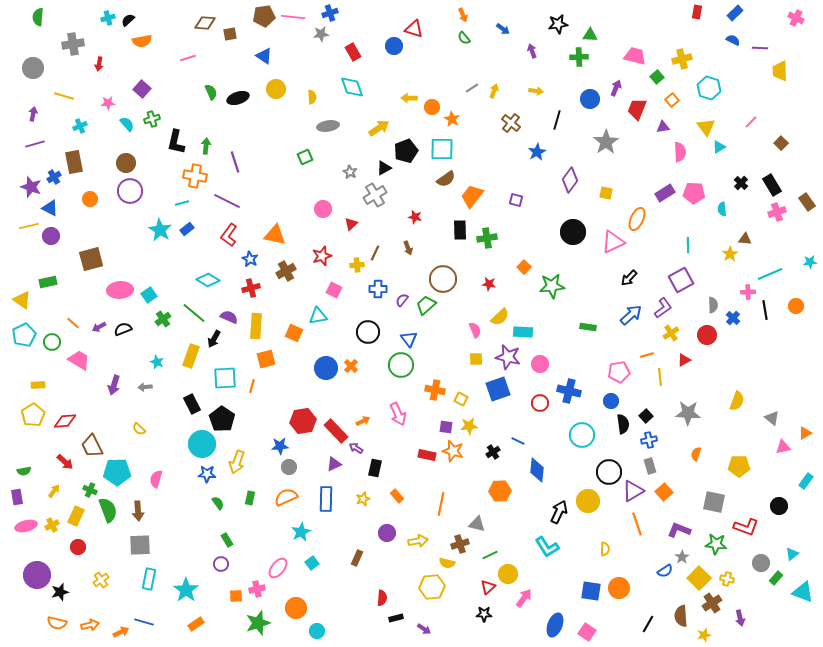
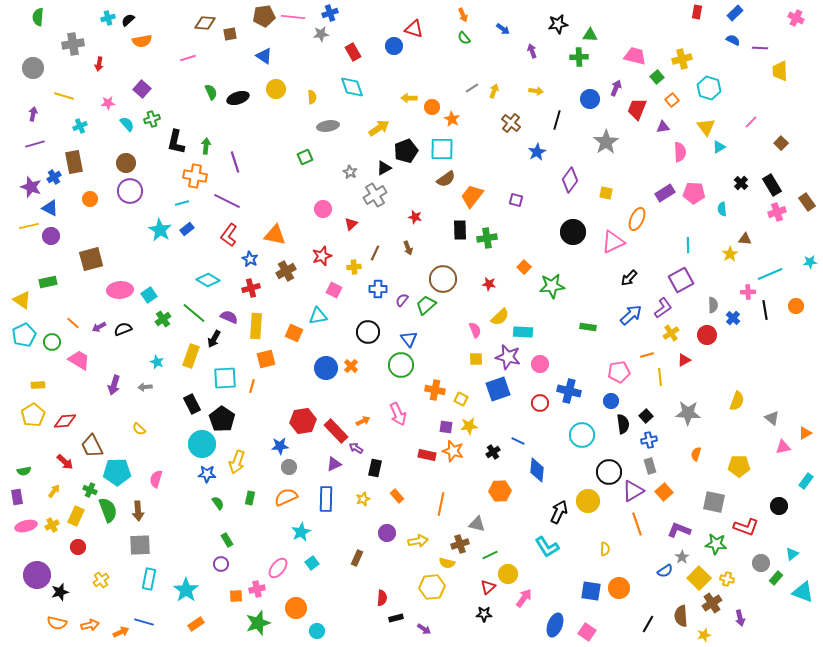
yellow cross at (357, 265): moved 3 px left, 2 px down
